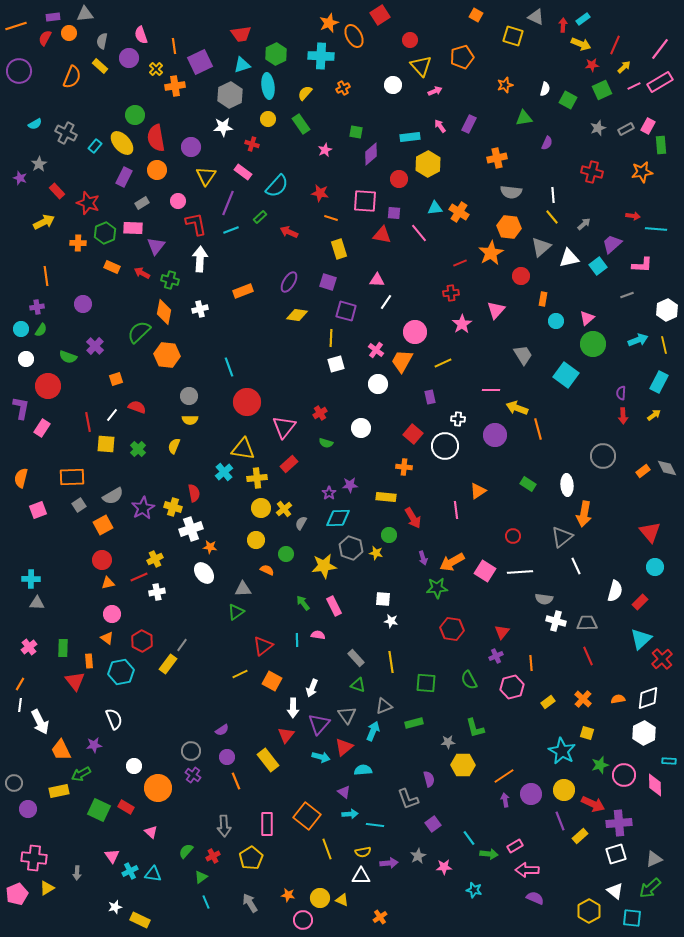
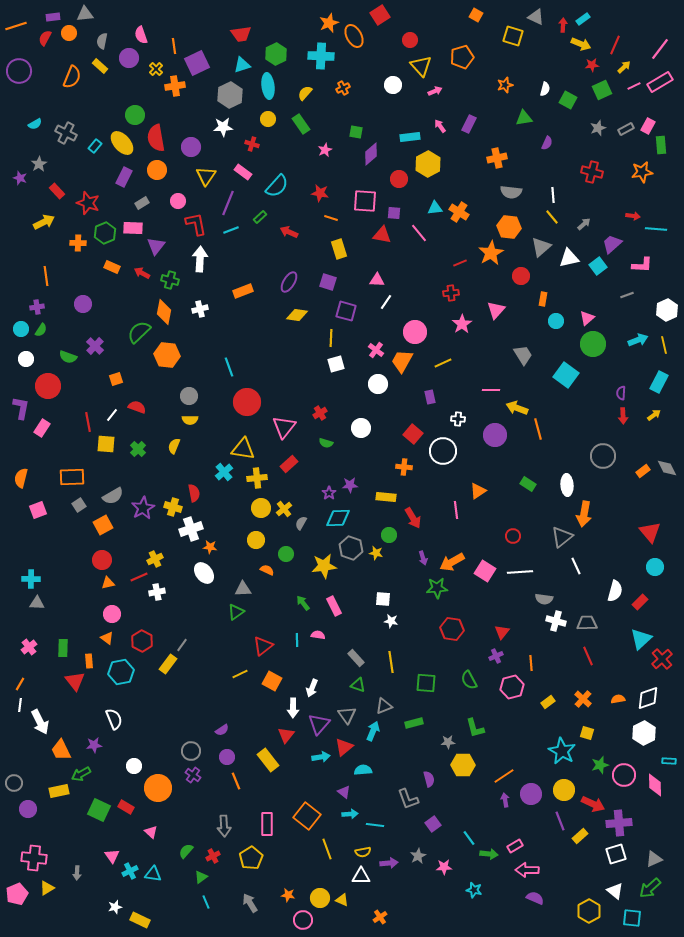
purple square at (200, 62): moved 3 px left, 1 px down
white circle at (445, 446): moved 2 px left, 5 px down
cyan arrow at (321, 757): rotated 24 degrees counterclockwise
